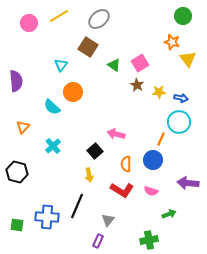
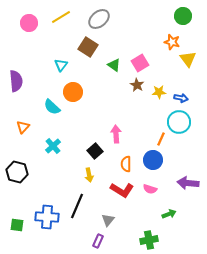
yellow line: moved 2 px right, 1 px down
pink arrow: rotated 72 degrees clockwise
pink semicircle: moved 1 px left, 2 px up
